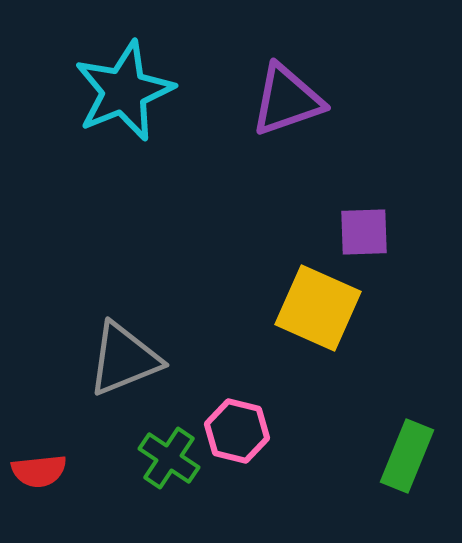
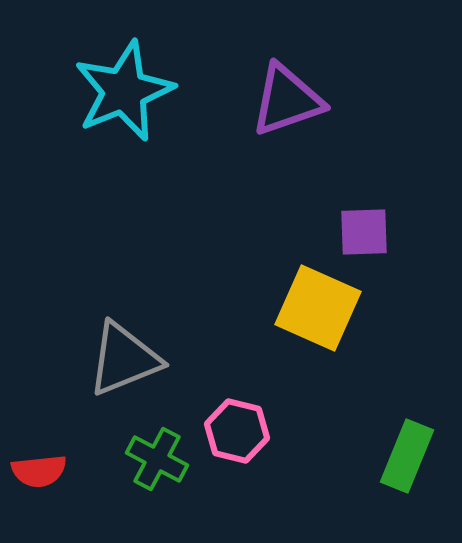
green cross: moved 12 px left, 1 px down; rotated 6 degrees counterclockwise
